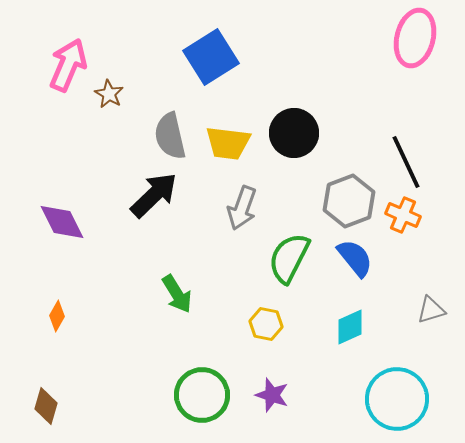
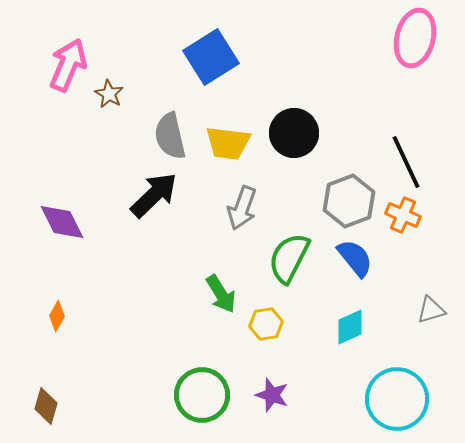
green arrow: moved 44 px right
yellow hexagon: rotated 20 degrees counterclockwise
